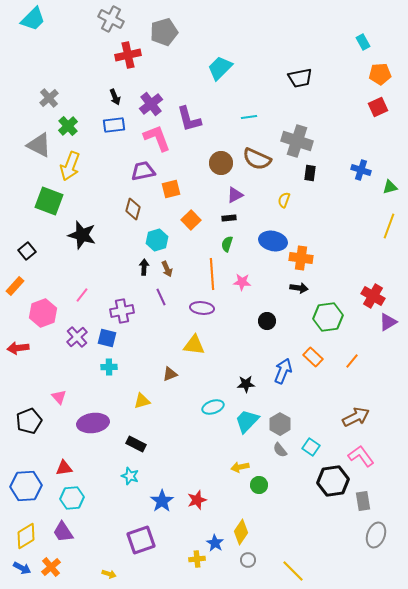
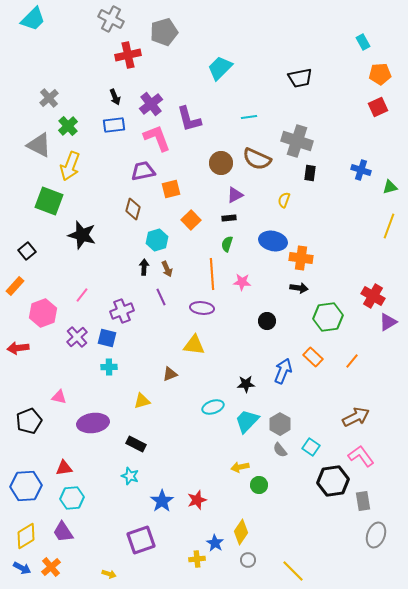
purple cross at (122, 311): rotated 10 degrees counterclockwise
pink triangle at (59, 397): rotated 35 degrees counterclockwise
